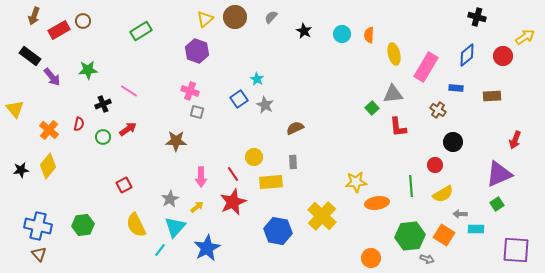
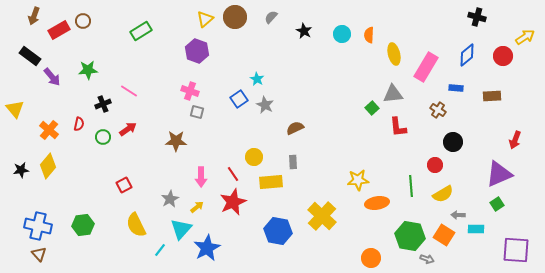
yellow star at (356, 182): moved 2 px right, 2 px up
gray arrow at (460, 214): moved 2 px left, 1 px down
cyan triangle at (175, 227): moved 6 px right, 2 px down
green hexagon at (410, 236): rotated 16 degrees clockwise
